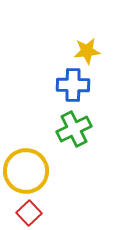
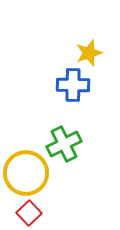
yellow star: moved 2 px right, 2 px down; rotated 12 degrees counterclockwise
green cross: moved 10 px left, 15 px down
yellow circle: moved 2 px down
